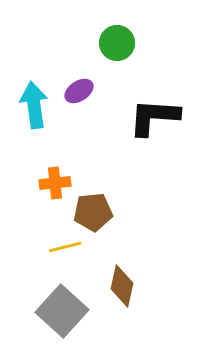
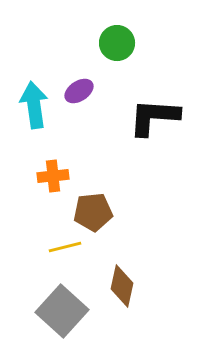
orange cross: moved 2 px left, 7 px up
